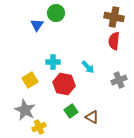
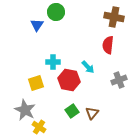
green circle: moved 1 px up
red semicircle: moved 6 px left, 4 px down
yellow square: moved 6 px right, 3 px down; rotated 14 degrees clockwise
red hexagon: moved 5 px right, 4 px up
green square: moved 1 px right
brown triangle: moved 4 px up; rotated 40 degrees clockwise
yellow cross: rotated 32 degrees counterclockwise
